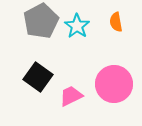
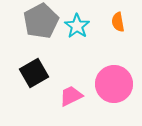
orange semicircle: moved 2 px right
black square: moved 4 px left, 4 px up; rotated 24 degrees clockwise
